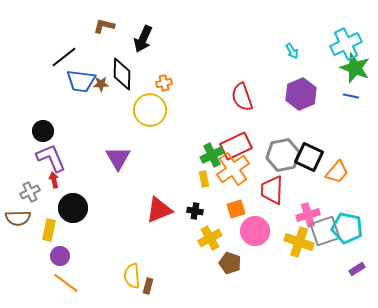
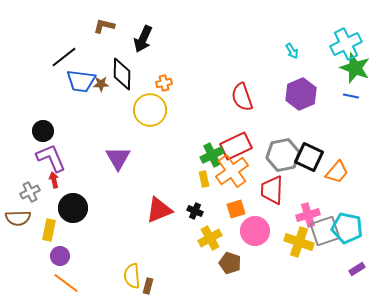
orange cross at (233, 169): moved 1 px left, 2 px down
black cross at (195, 211): rotated 14 degrees clockwise
